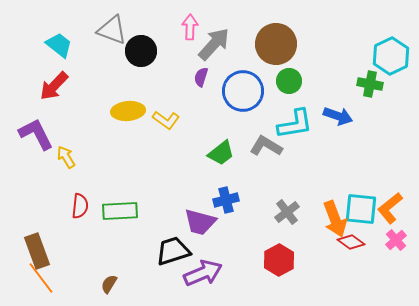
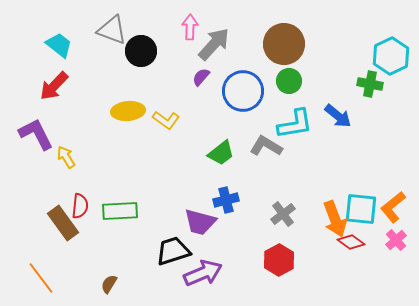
brown circle: moved 8 px right
purple semicircle: rotated 24 degrees clockwise
blue arrow: rotated 20 degrees clockwise
orange L-shape: moved 3 px right, 1 px up
gray cross: moved 4 px left, 2 px down
brown rectangle: moved 26 px right, 28 px up; rotated 16 degrees counterclockwise
